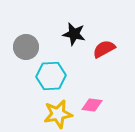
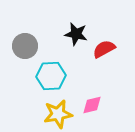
black star: moved 2 px right
gray circle: moved 1 px left, 1 px up
pink diamond: rotated 20 degrees counterclockwise
